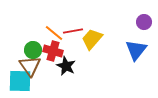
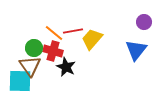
green circle: moved 1 px right, 2 px up
black star: moved 1 px down
